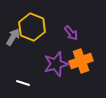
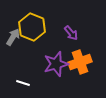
orange cross: moved 1 px left, 1 px down
